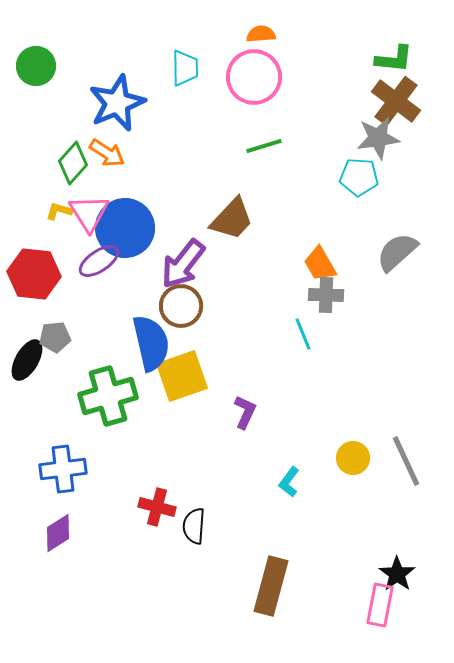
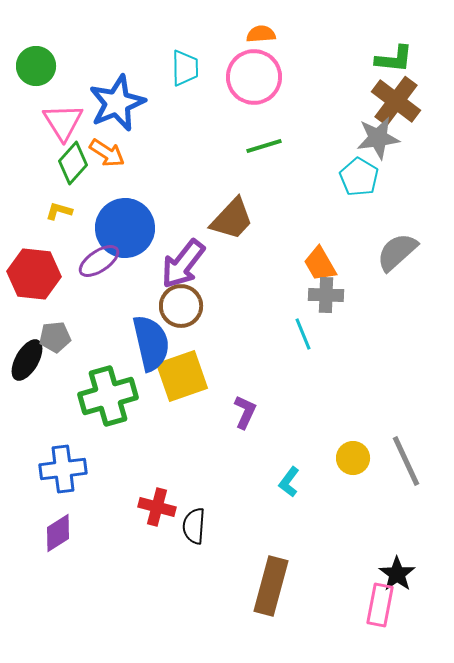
cyan pentagon: rotated 27 degrees clockwise
pink triangle: moved 26 px left, 91 px up
